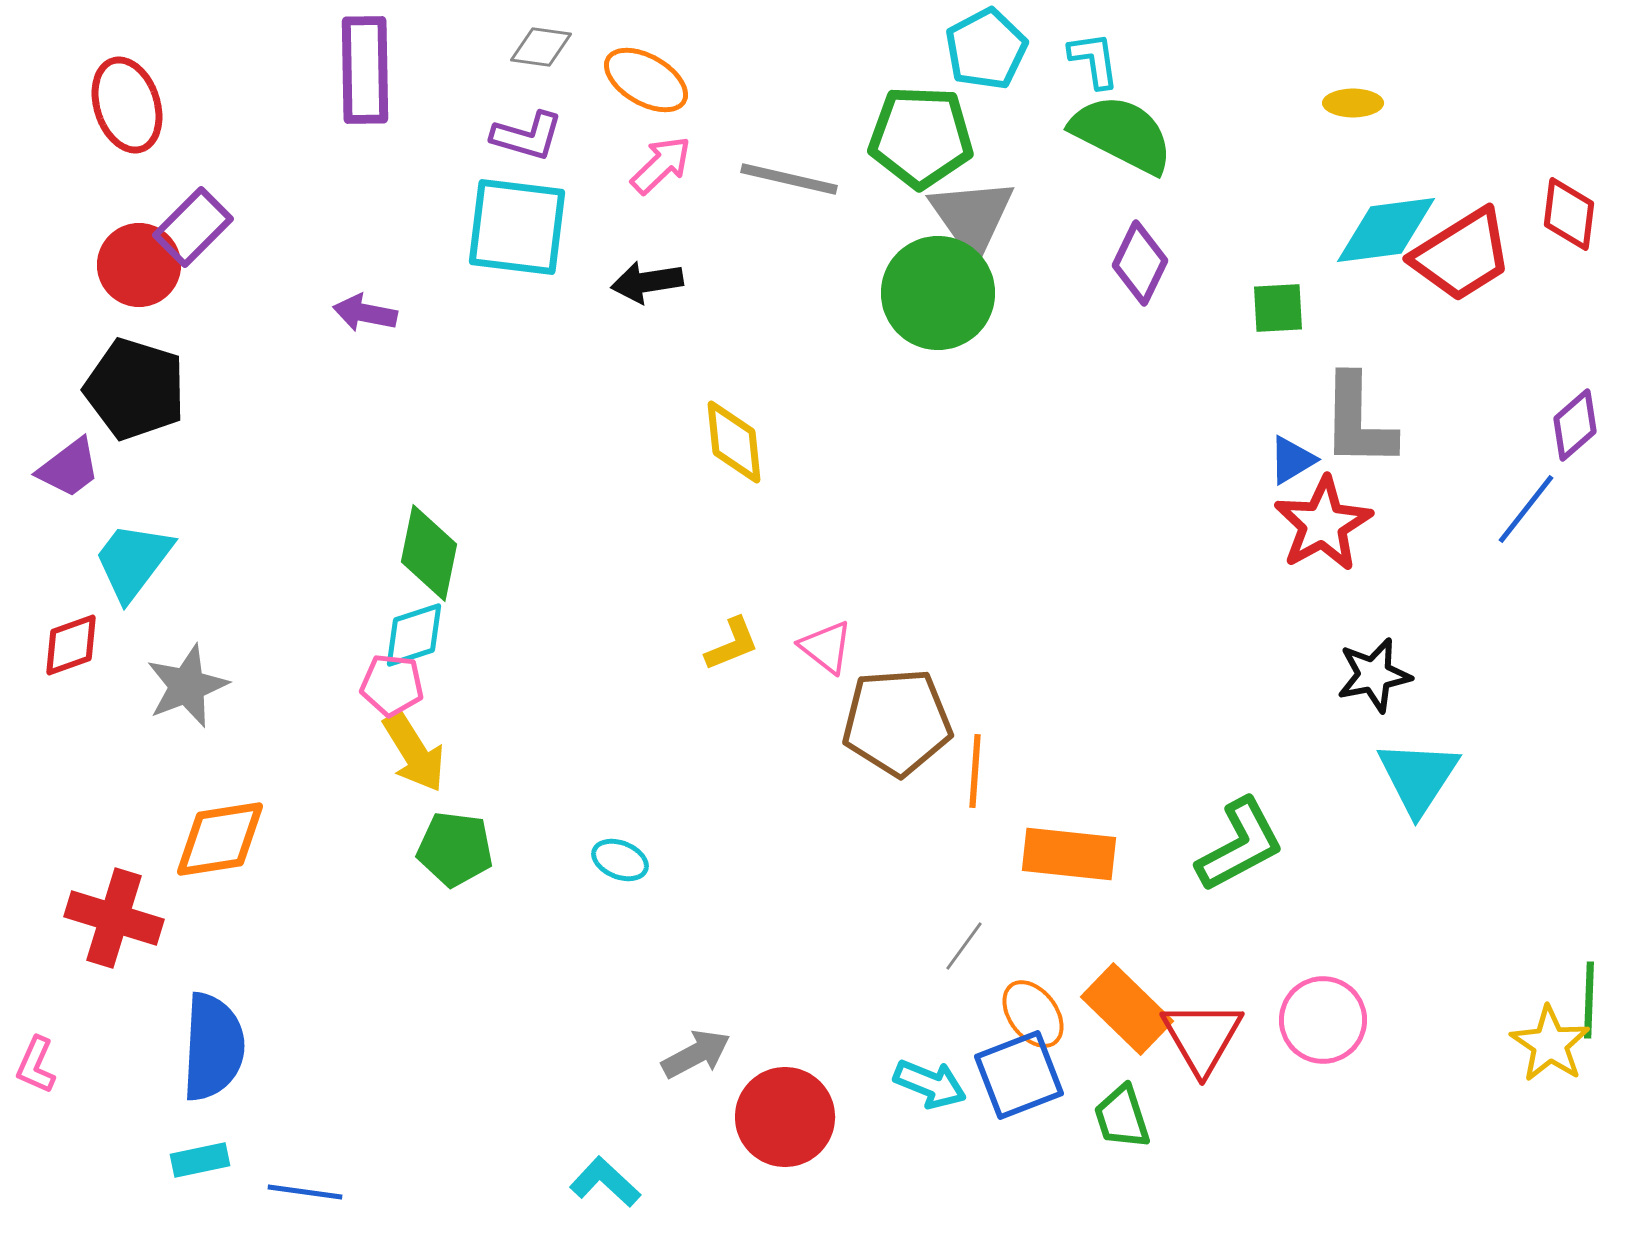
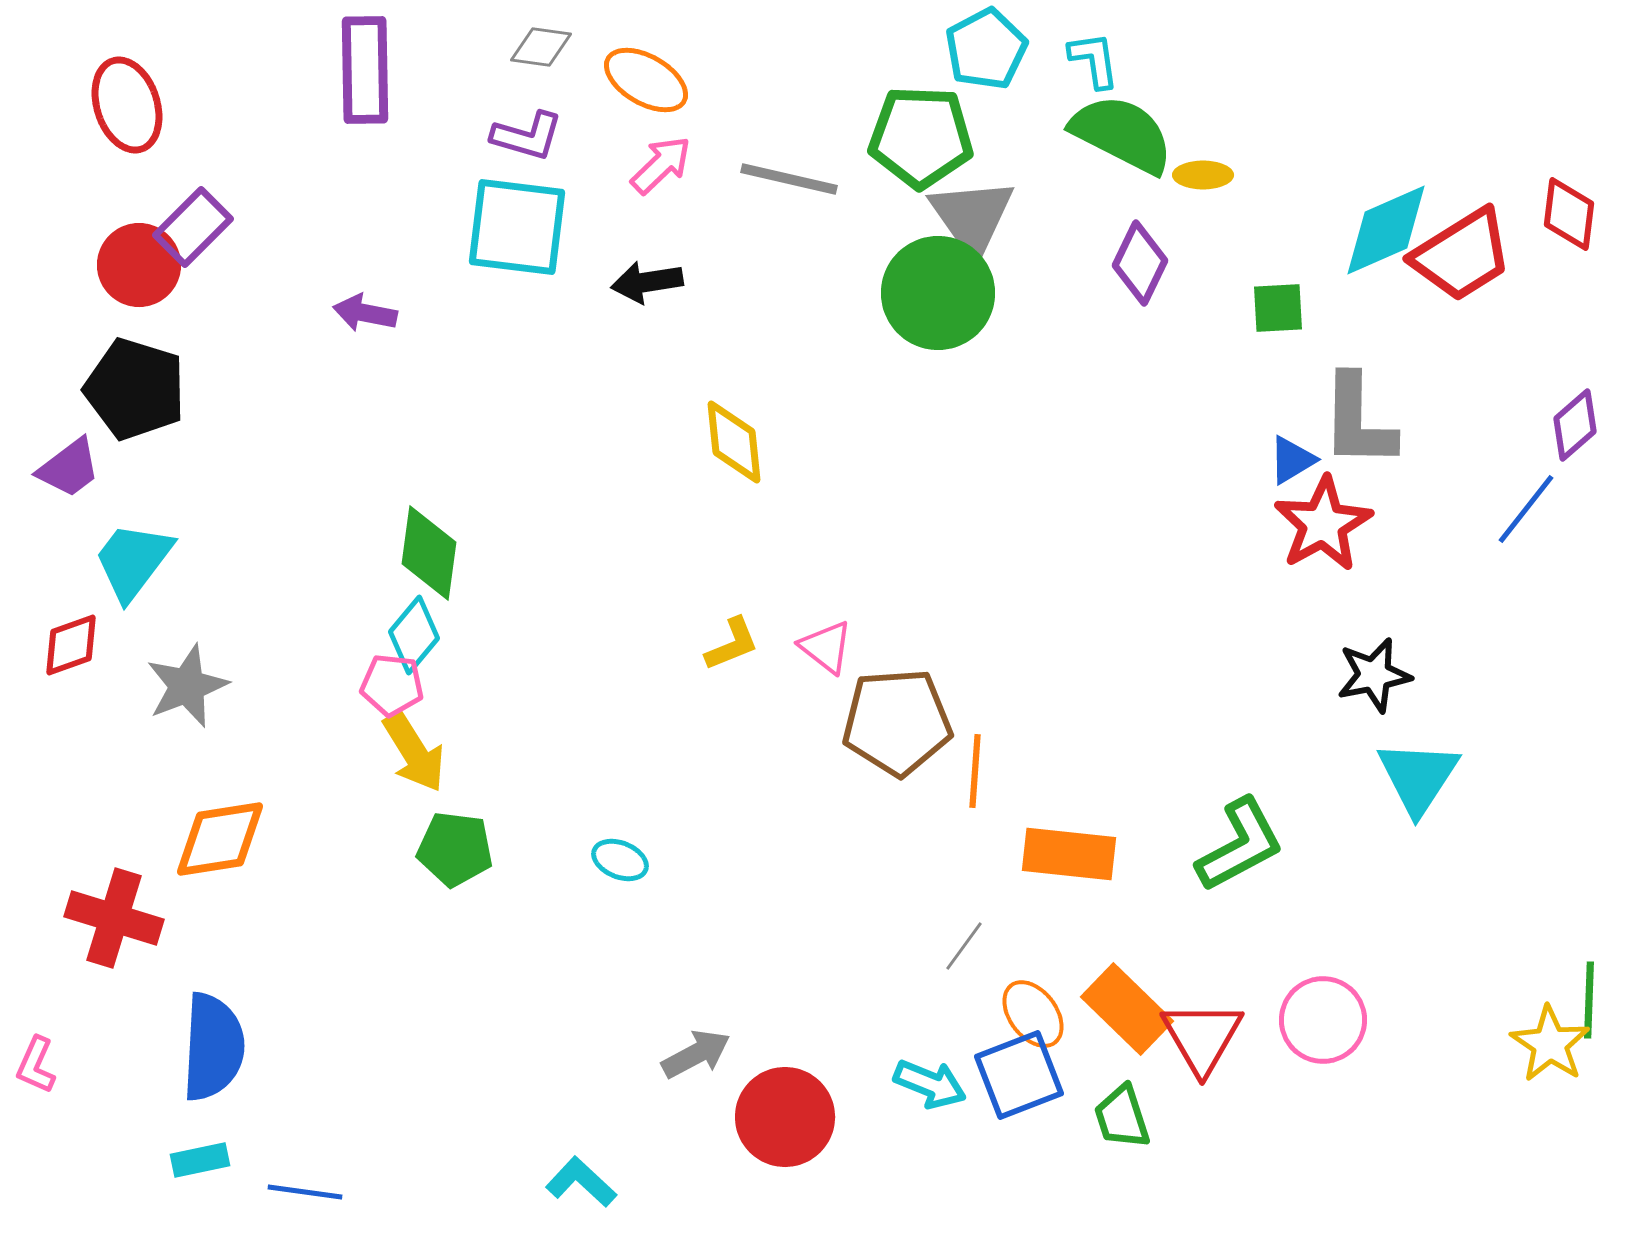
yellow ellipse at (1353, 103): moved 150 px left, 72 px down
cyan diamond at (1386, 230): rotated 16 degrees counterclockwise
green diamond at (429, 553): rotated 4 degrees counterclockwise
cyan diamond at (414, 635): rotated 32 degrees counterclockwise
cyan L-shape at (605, 1182): moved 24 px left
